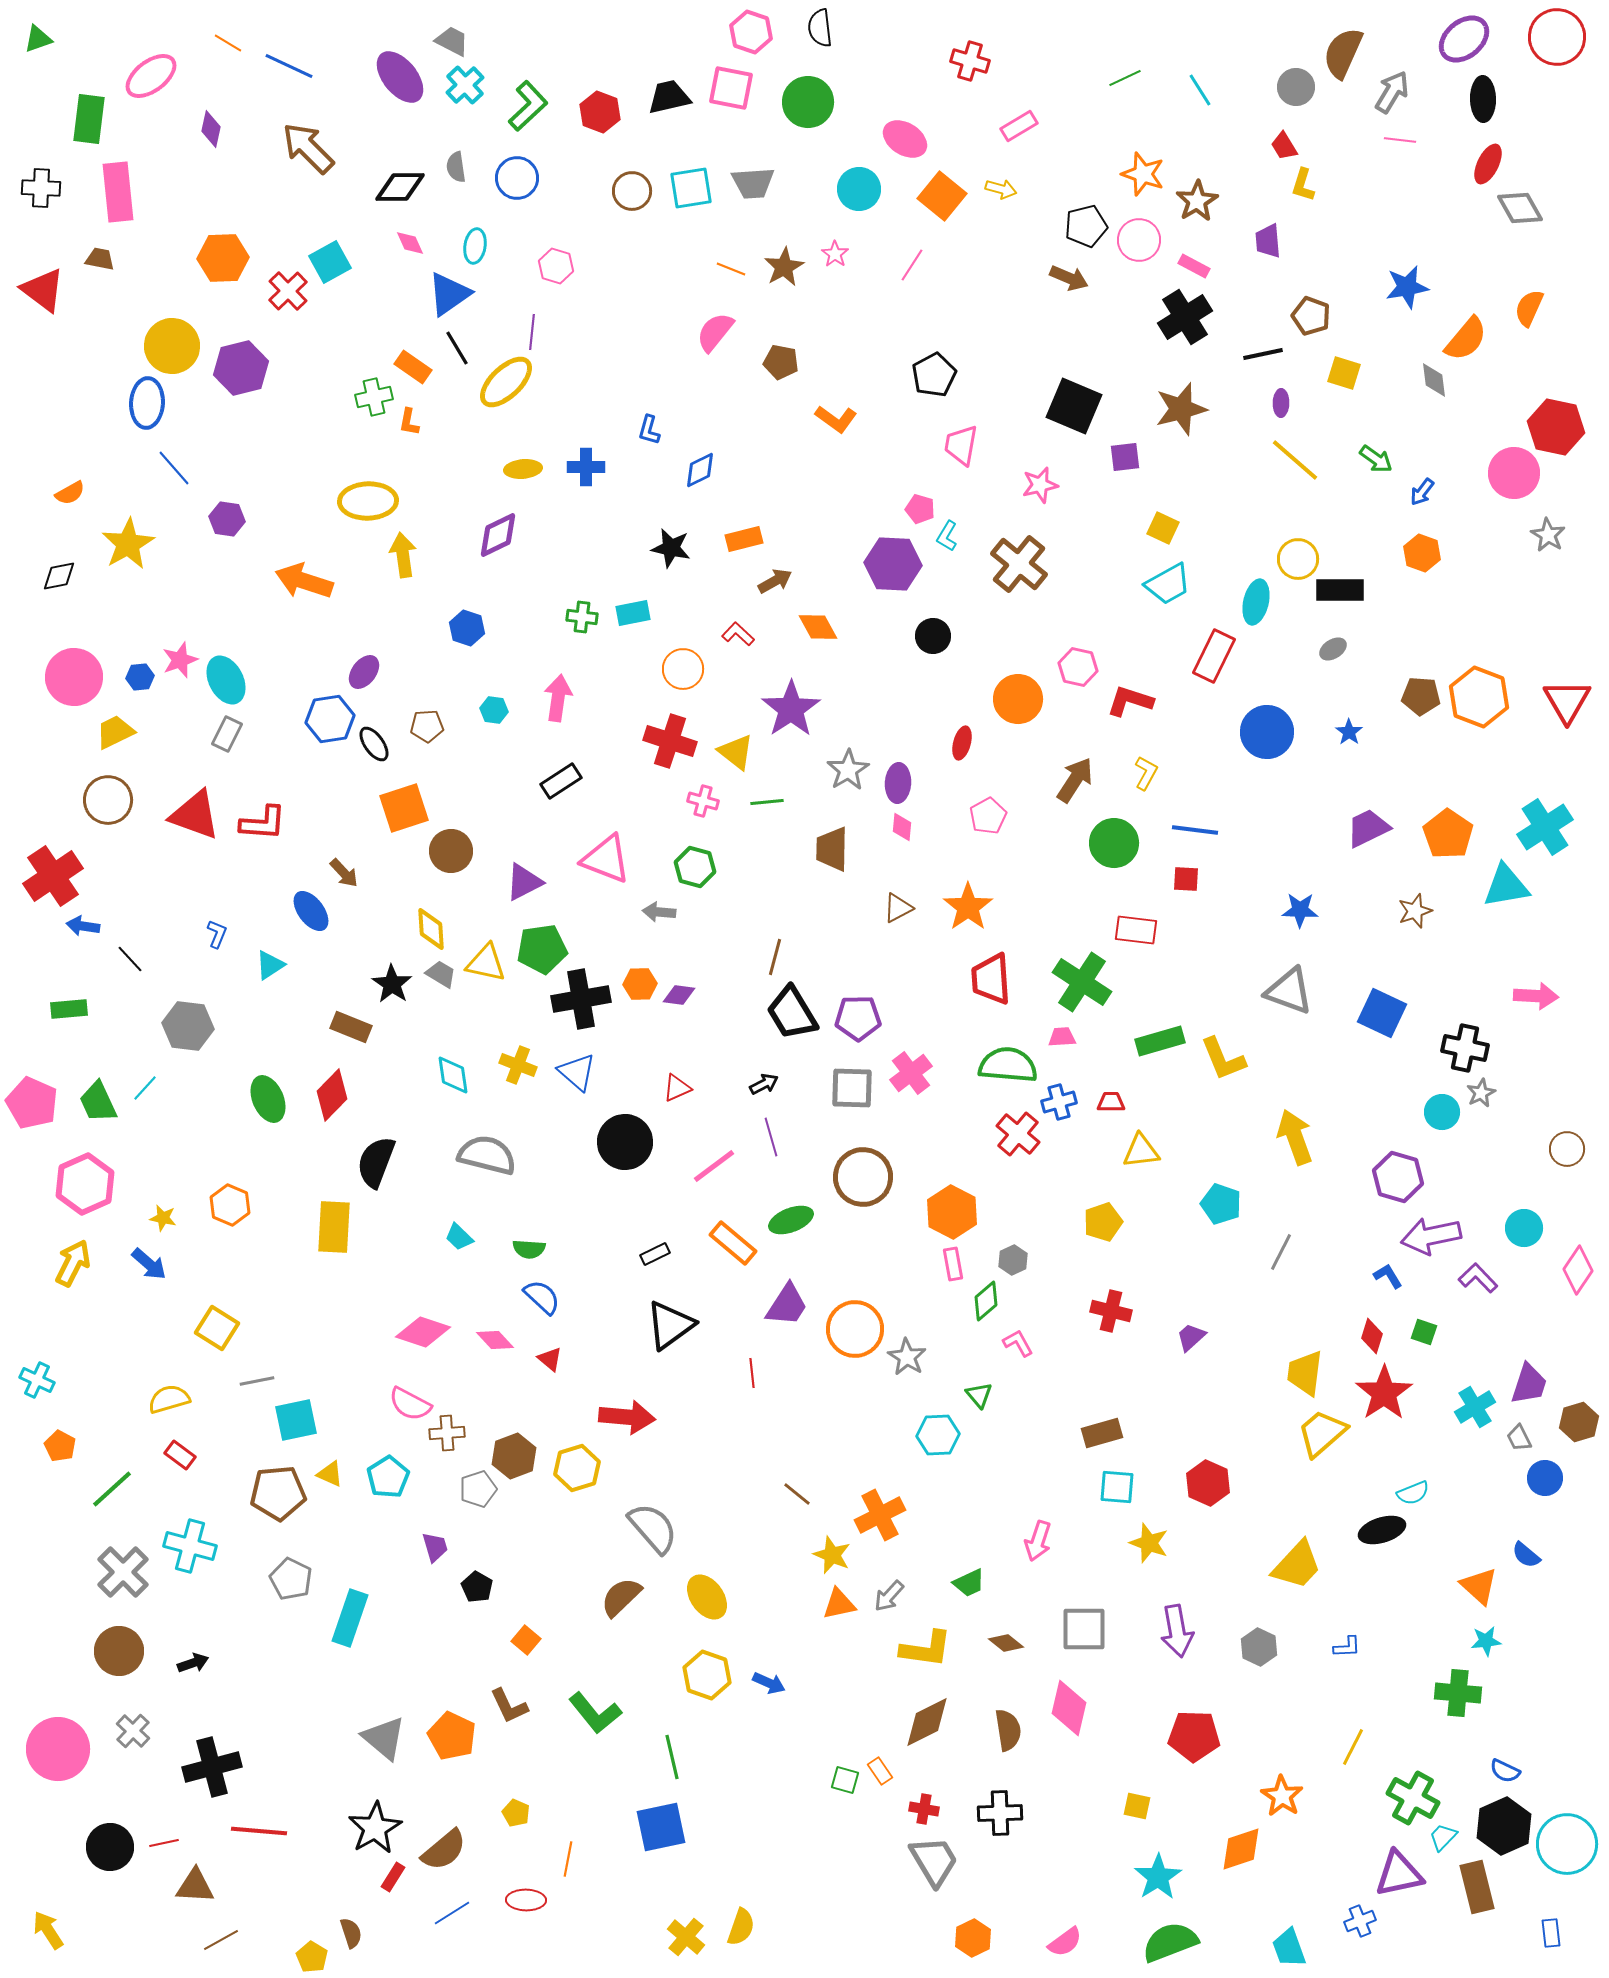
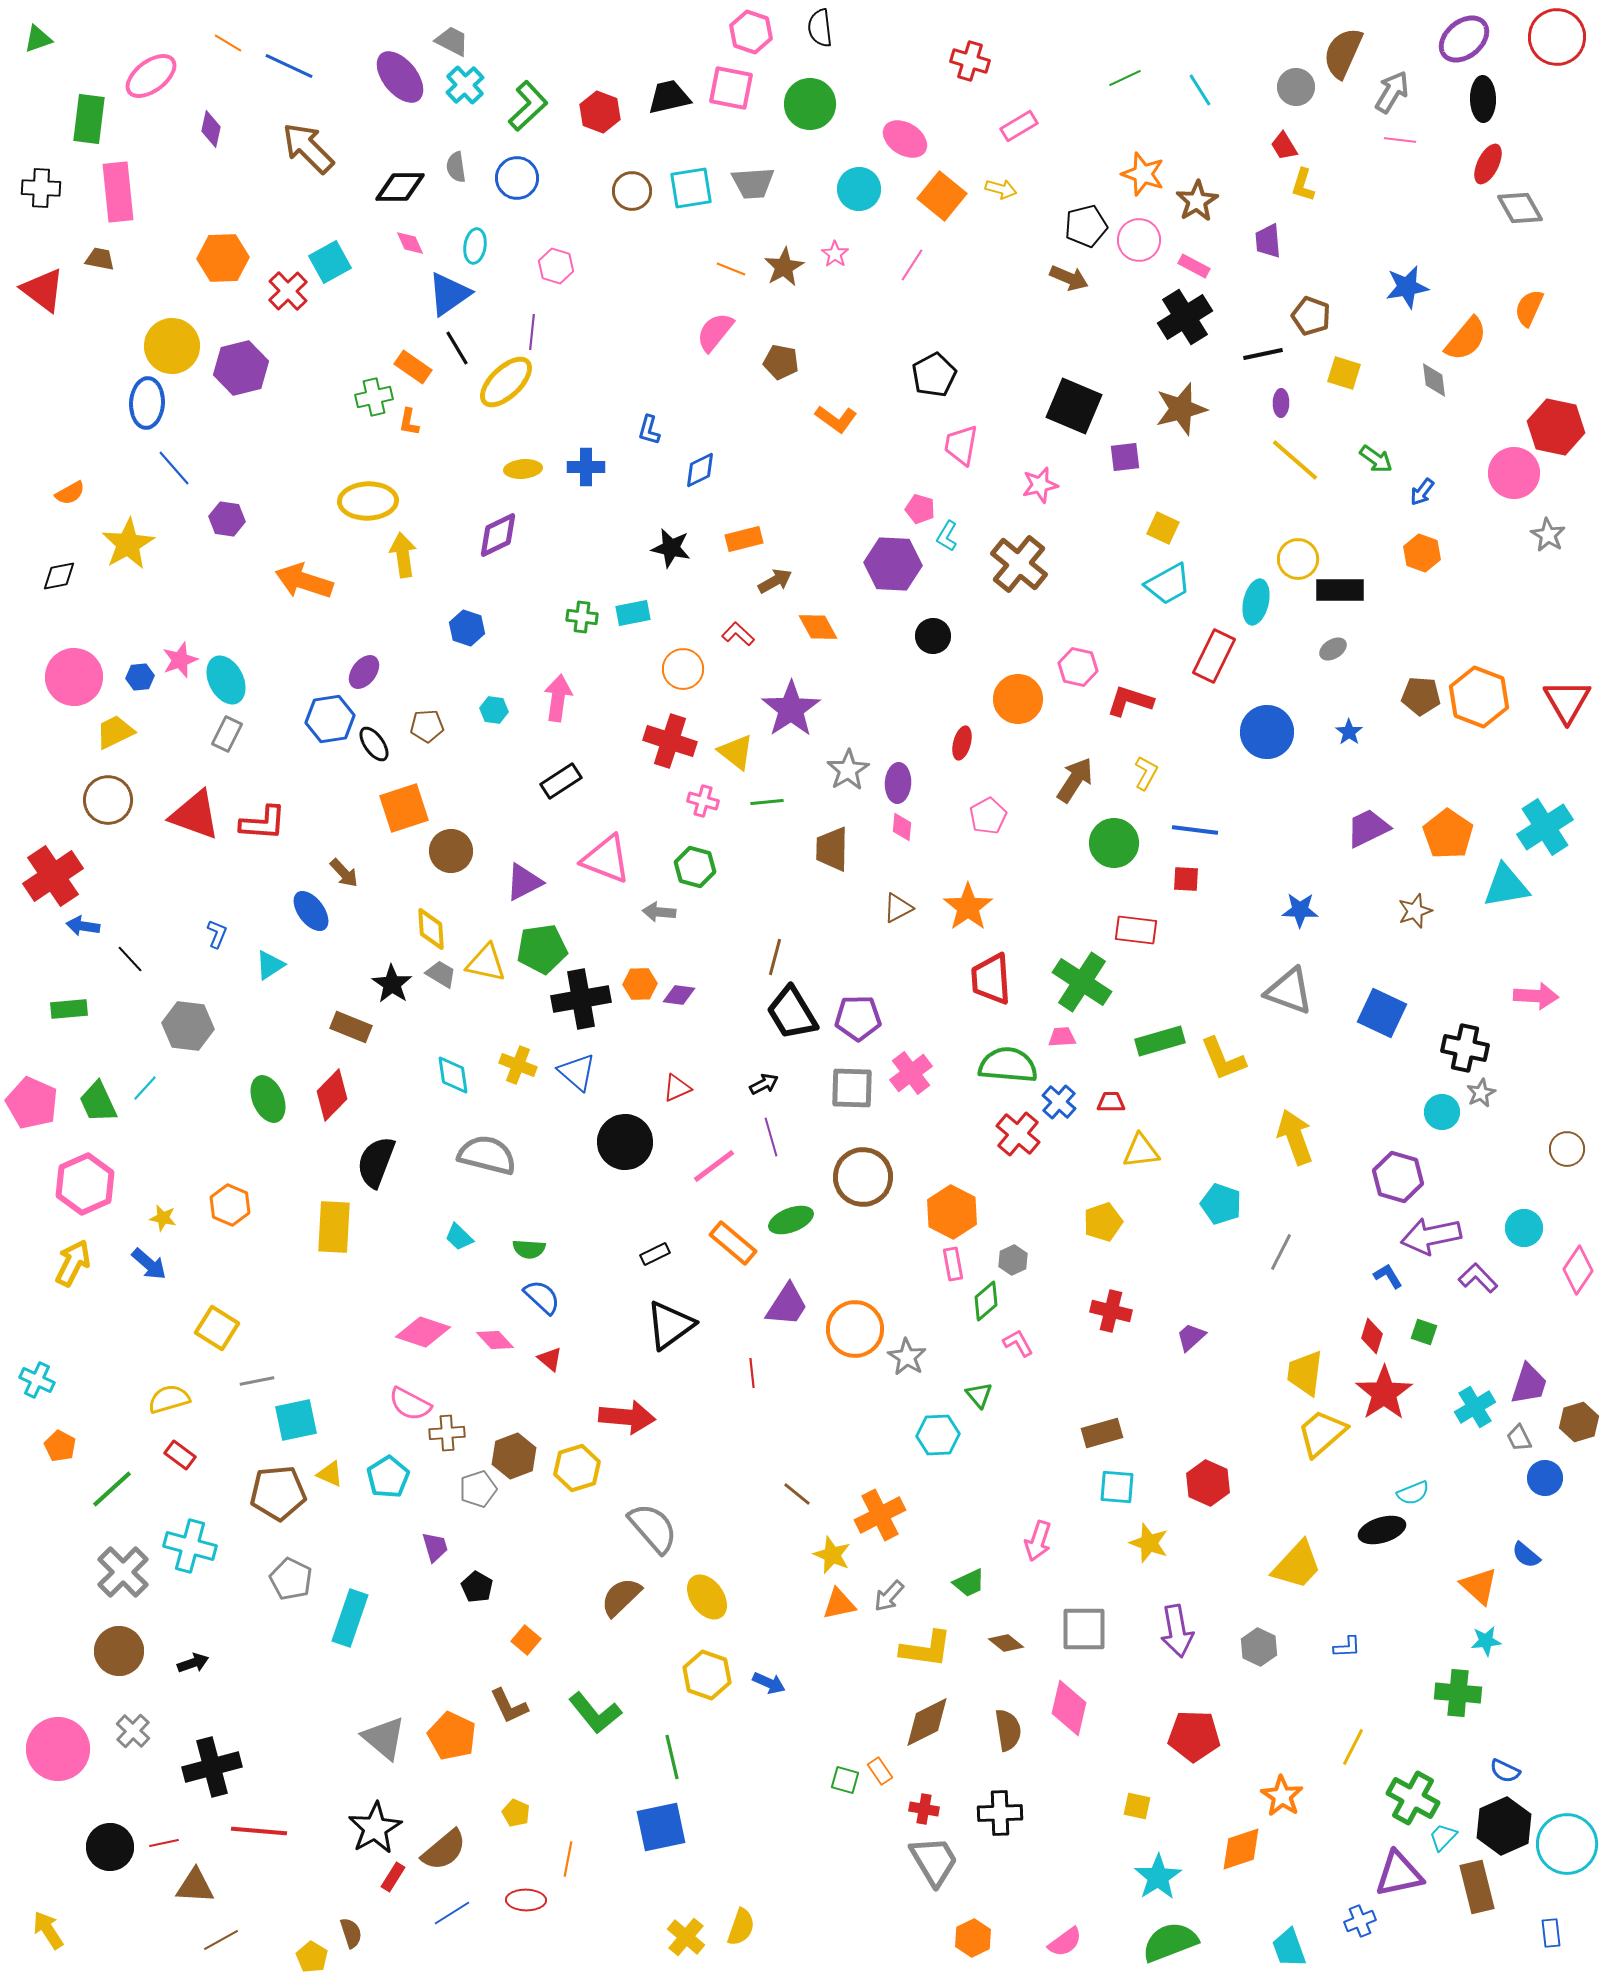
green circle at (808, 102): moved 2 px right, 2 px down
blue cross at (1059, 1102): rotated 32 degrees counterclockwise
